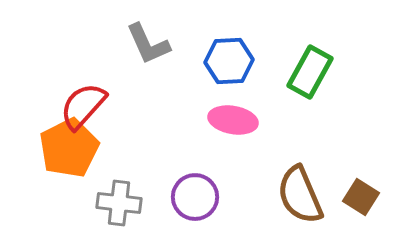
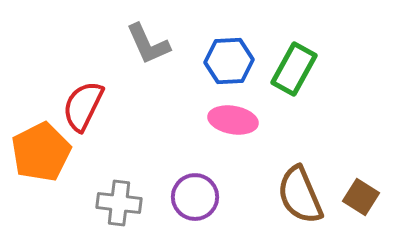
green rectangle: moved 16 px left, 3 px up
red semicircle: rotated 16 degrees counterclockwise
orange pentagon: moved 28 px left, 4 px down
